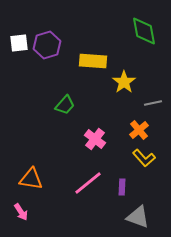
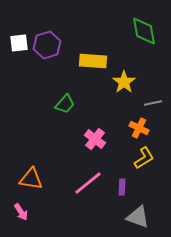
green trapezoid: moved 1 px up
orange cross: moved 2 px up; rotated 24 degrees counterclockwise
yellow L-shape: rotated 80 degrees counterclockwise
